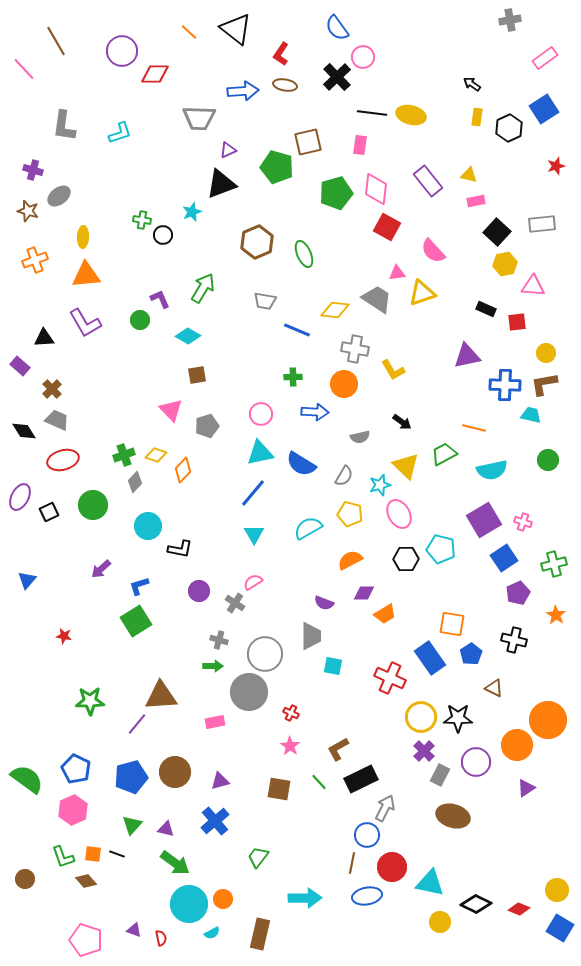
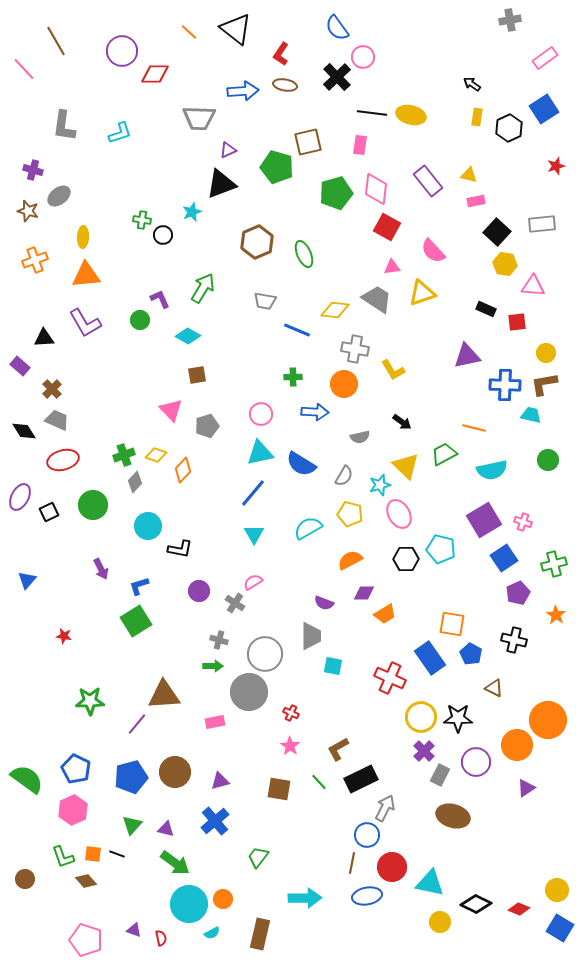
yellow hexagon at (505, 264): rotated 20 degrees clockwise
pink triangle at (397, 273): moved 5 px left, 6 px up
purple arrow at (101, 569): rotated 75 degrees counterclockwise
blue pentagon at (471, 654): rotated 10 degrees counterclockwise
brown triangle at (161, 696): moved 3 px right, 1 px up
